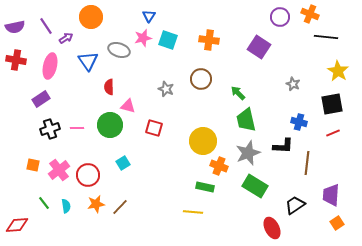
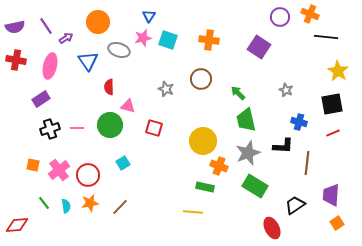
orange circle at (91, 17): moved 7 px right, 5 px down
gray star at (293, 84): moved 7 px left, 6 px down
orange star at (96, 204): moved 6 px left, 1 px up
